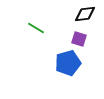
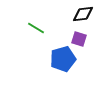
black diamond: moved 2 px left
blue pentagon: moved 5 px left, 4 px up
